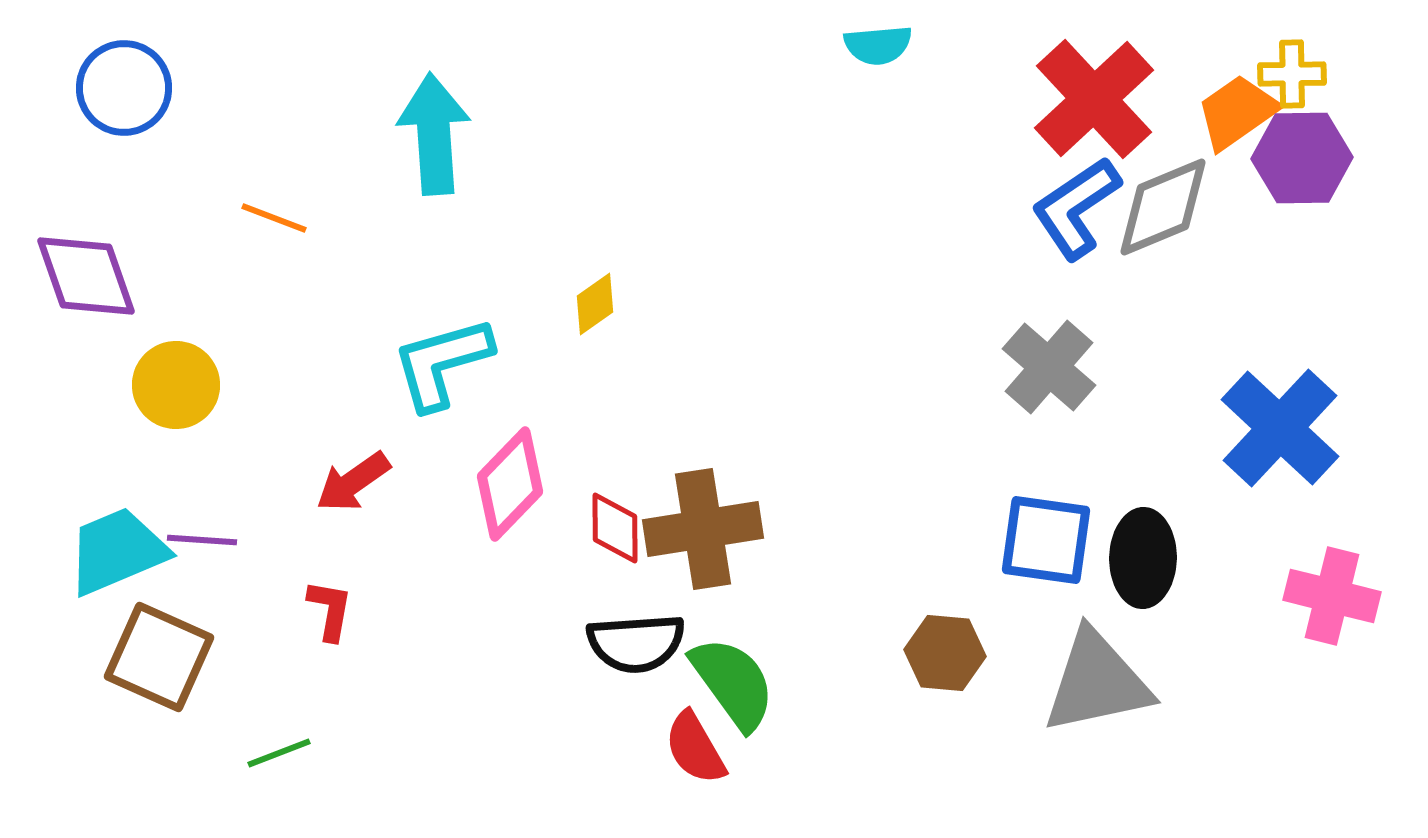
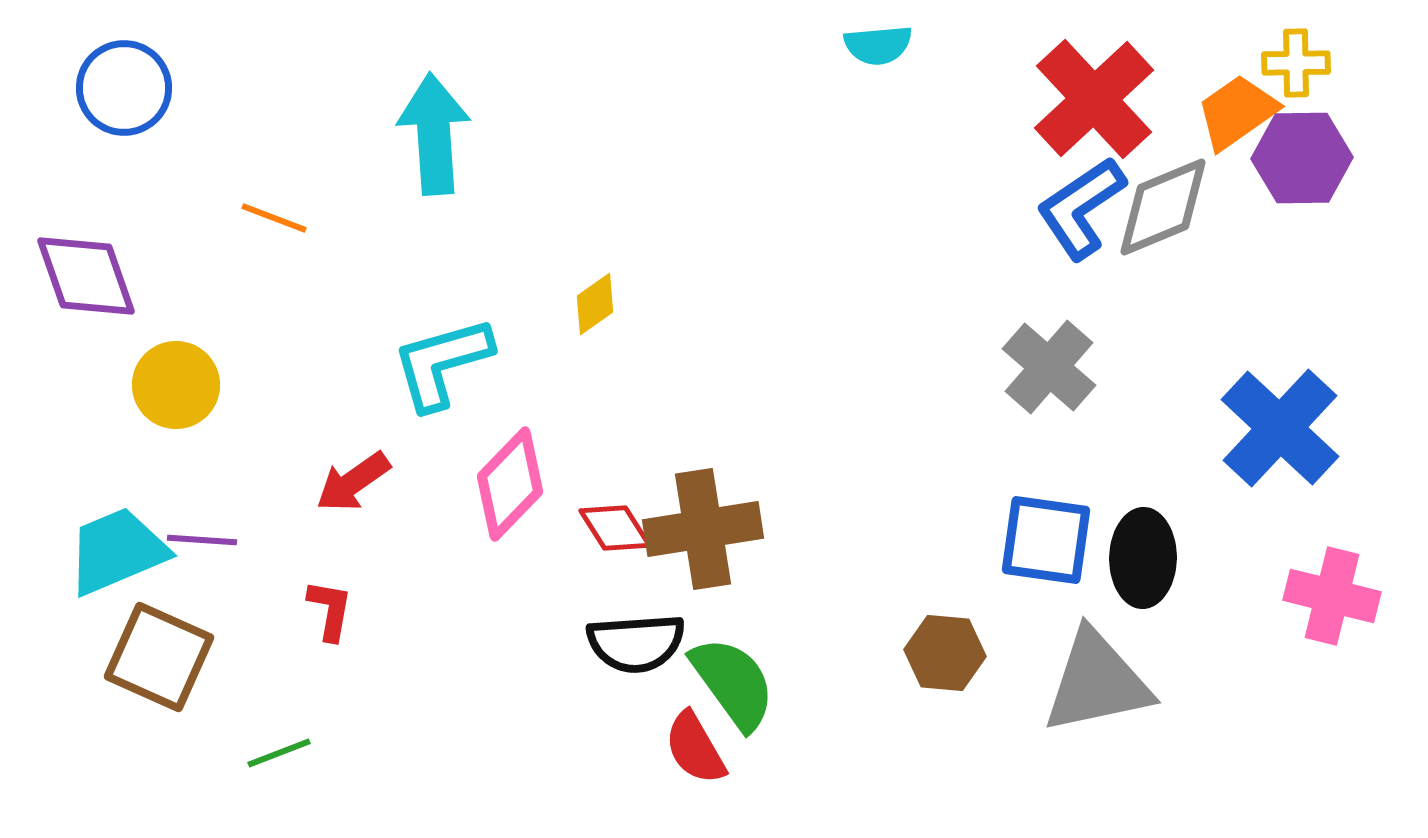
yellow cross: moved 4 px right, 11 px up
blue L-shape: moved 5 px right
red diamond: rotated 32 degrees counterclockwise
